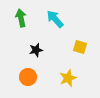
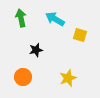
cyan arrow: rotated 18 degrees counterclockwise
yellow square: moved 12 px up
orange circle: moved 5 px left
